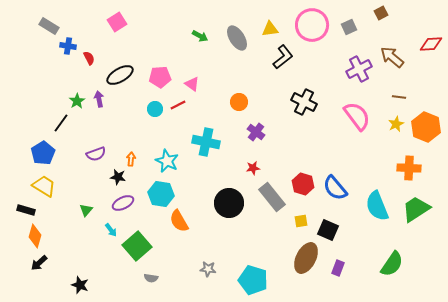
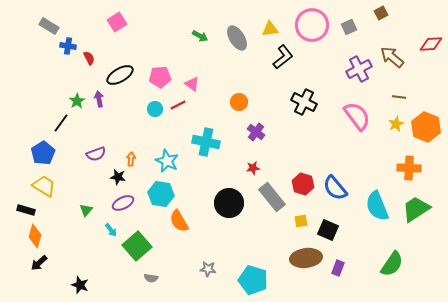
brown ellipse at (306, 258): rotated 56 degrees clockwise
